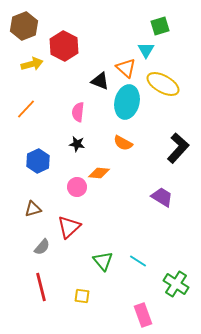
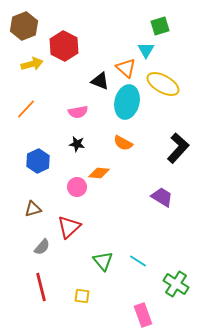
pink semicircle: rotated 108 degrees counterclockwise
